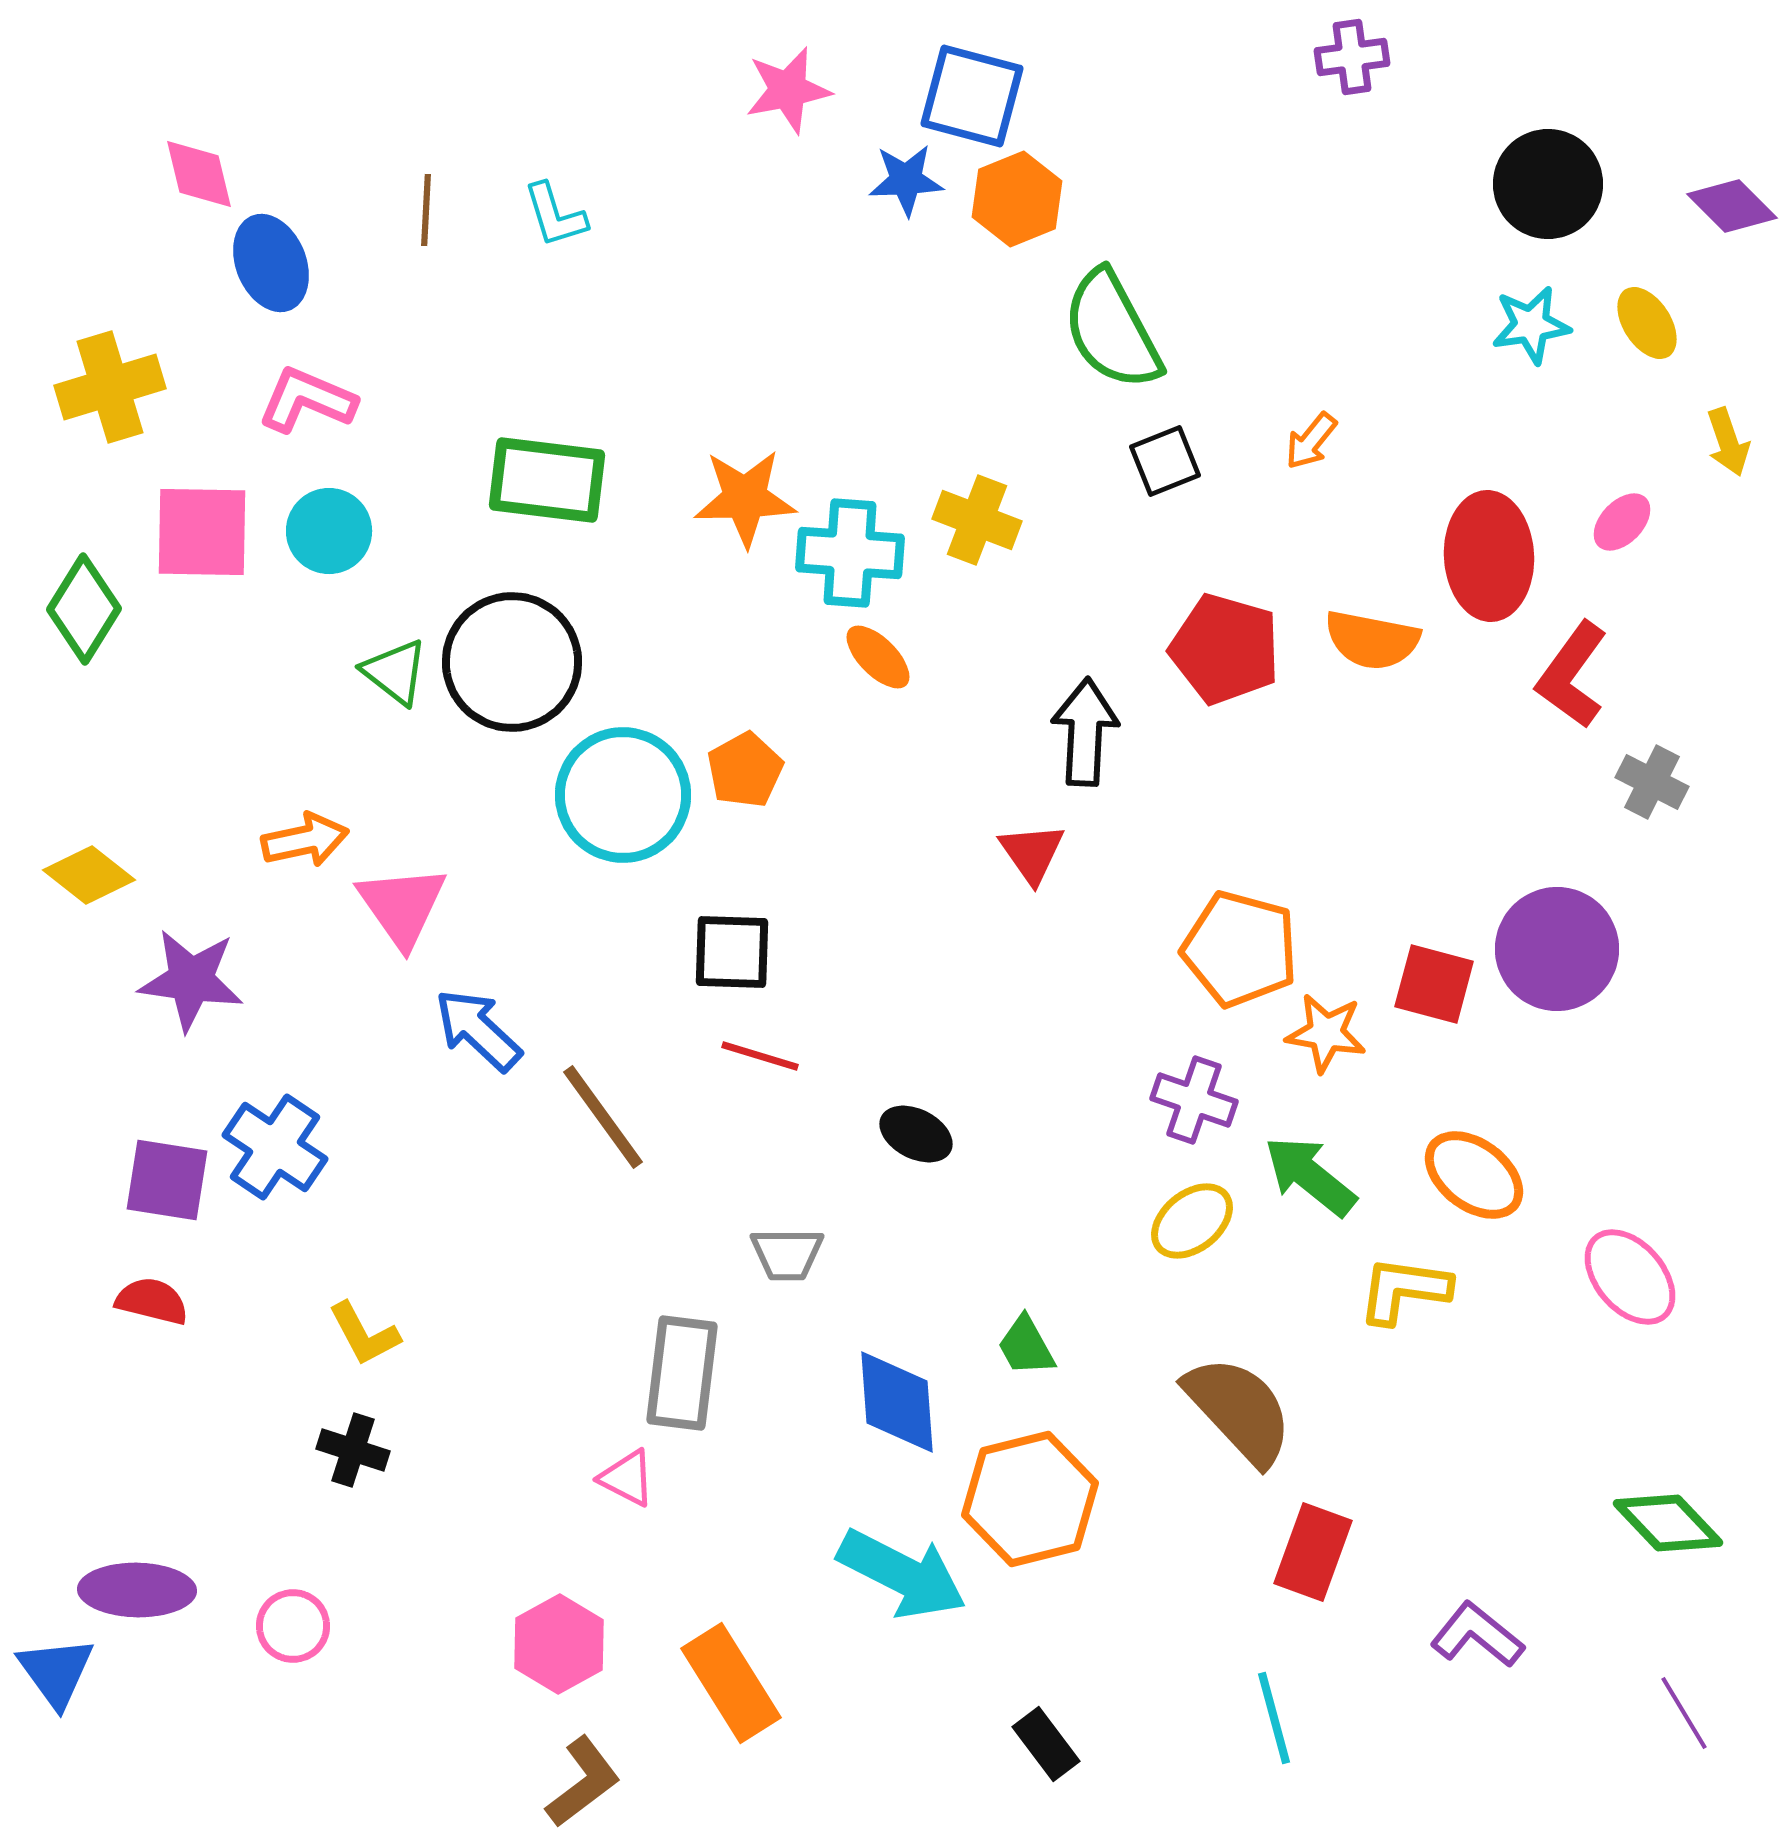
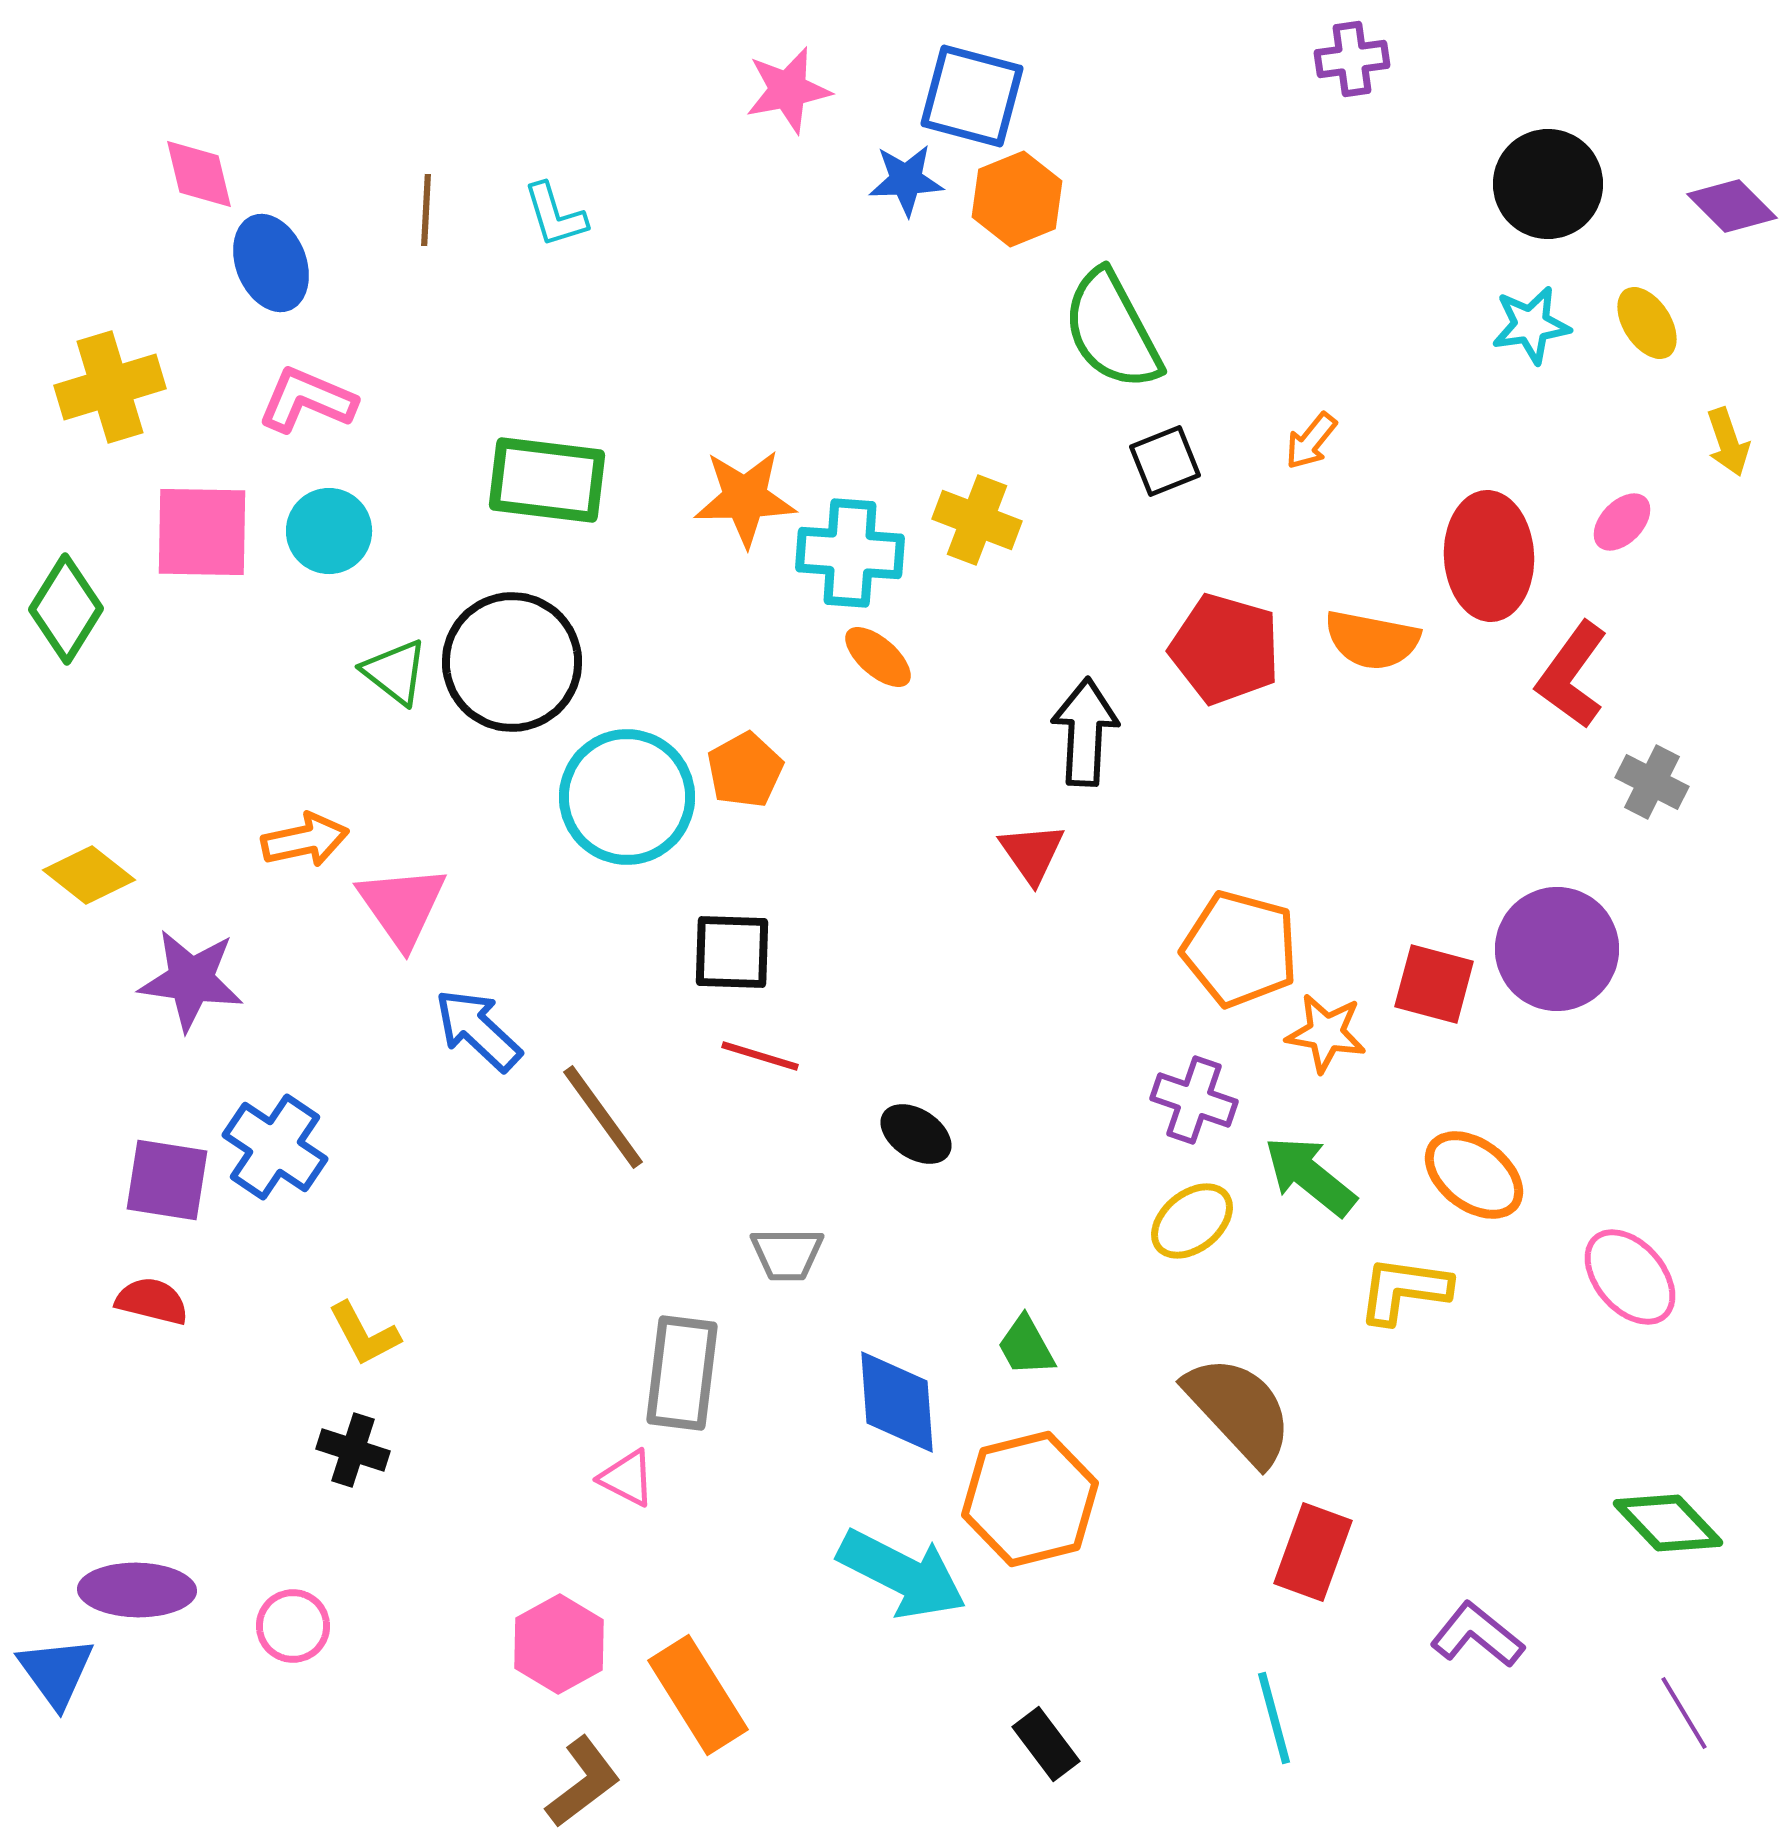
purple cross at (1352, 57): moved 2 px down
green diamond at (84, 609): moved 18 px left
orange ellipse at (878, 657): rotated 4 degrees counterclockwise
cyan circle at (623, 795): moved 4 px right, 2 px down
black ellipse at (916, 1134): rotated 6 degrees clockwise
orange rectangle at (731, 1683): moved 33 px left, 12 px down
